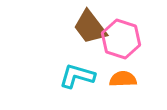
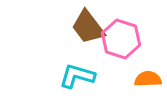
brown trapezoid: moved 2 px left
orange semicircle: moved 25 px right
